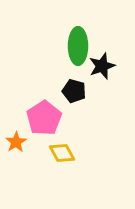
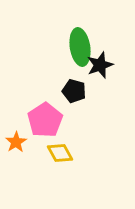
green ellipse: moved 2 px right, 1 px down; rotated 9 degrees counterclockwise
black star: moved 2 px left, 1 px up
pink pentagon: moved 1 px right, 2 px down
yellow diamond: moved 2 px left
